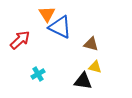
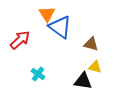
blue triangle: rotated 10 degrees clockwise
cyan cross: rotated 24 degrees counterclockwise
